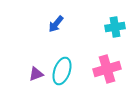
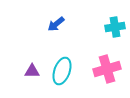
blue arrow: rotated 12 degrees clockwise
purple triangle: moved 4 px left, 3 px up; rotated 21 degrees clockwise
